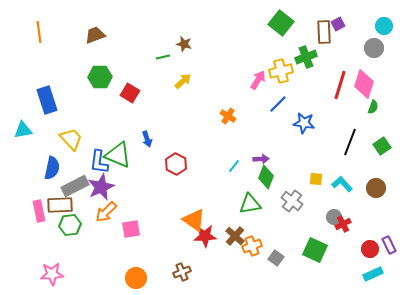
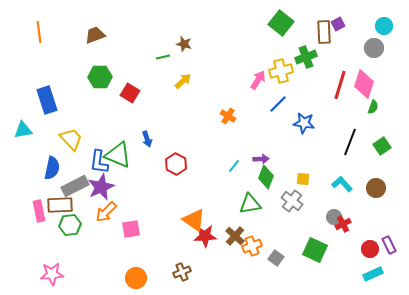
yellow square at (316, 179): moved 13 px left
